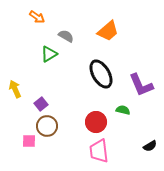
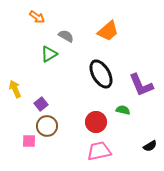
pink trapezoid: rotated 85 degrees clockwise
